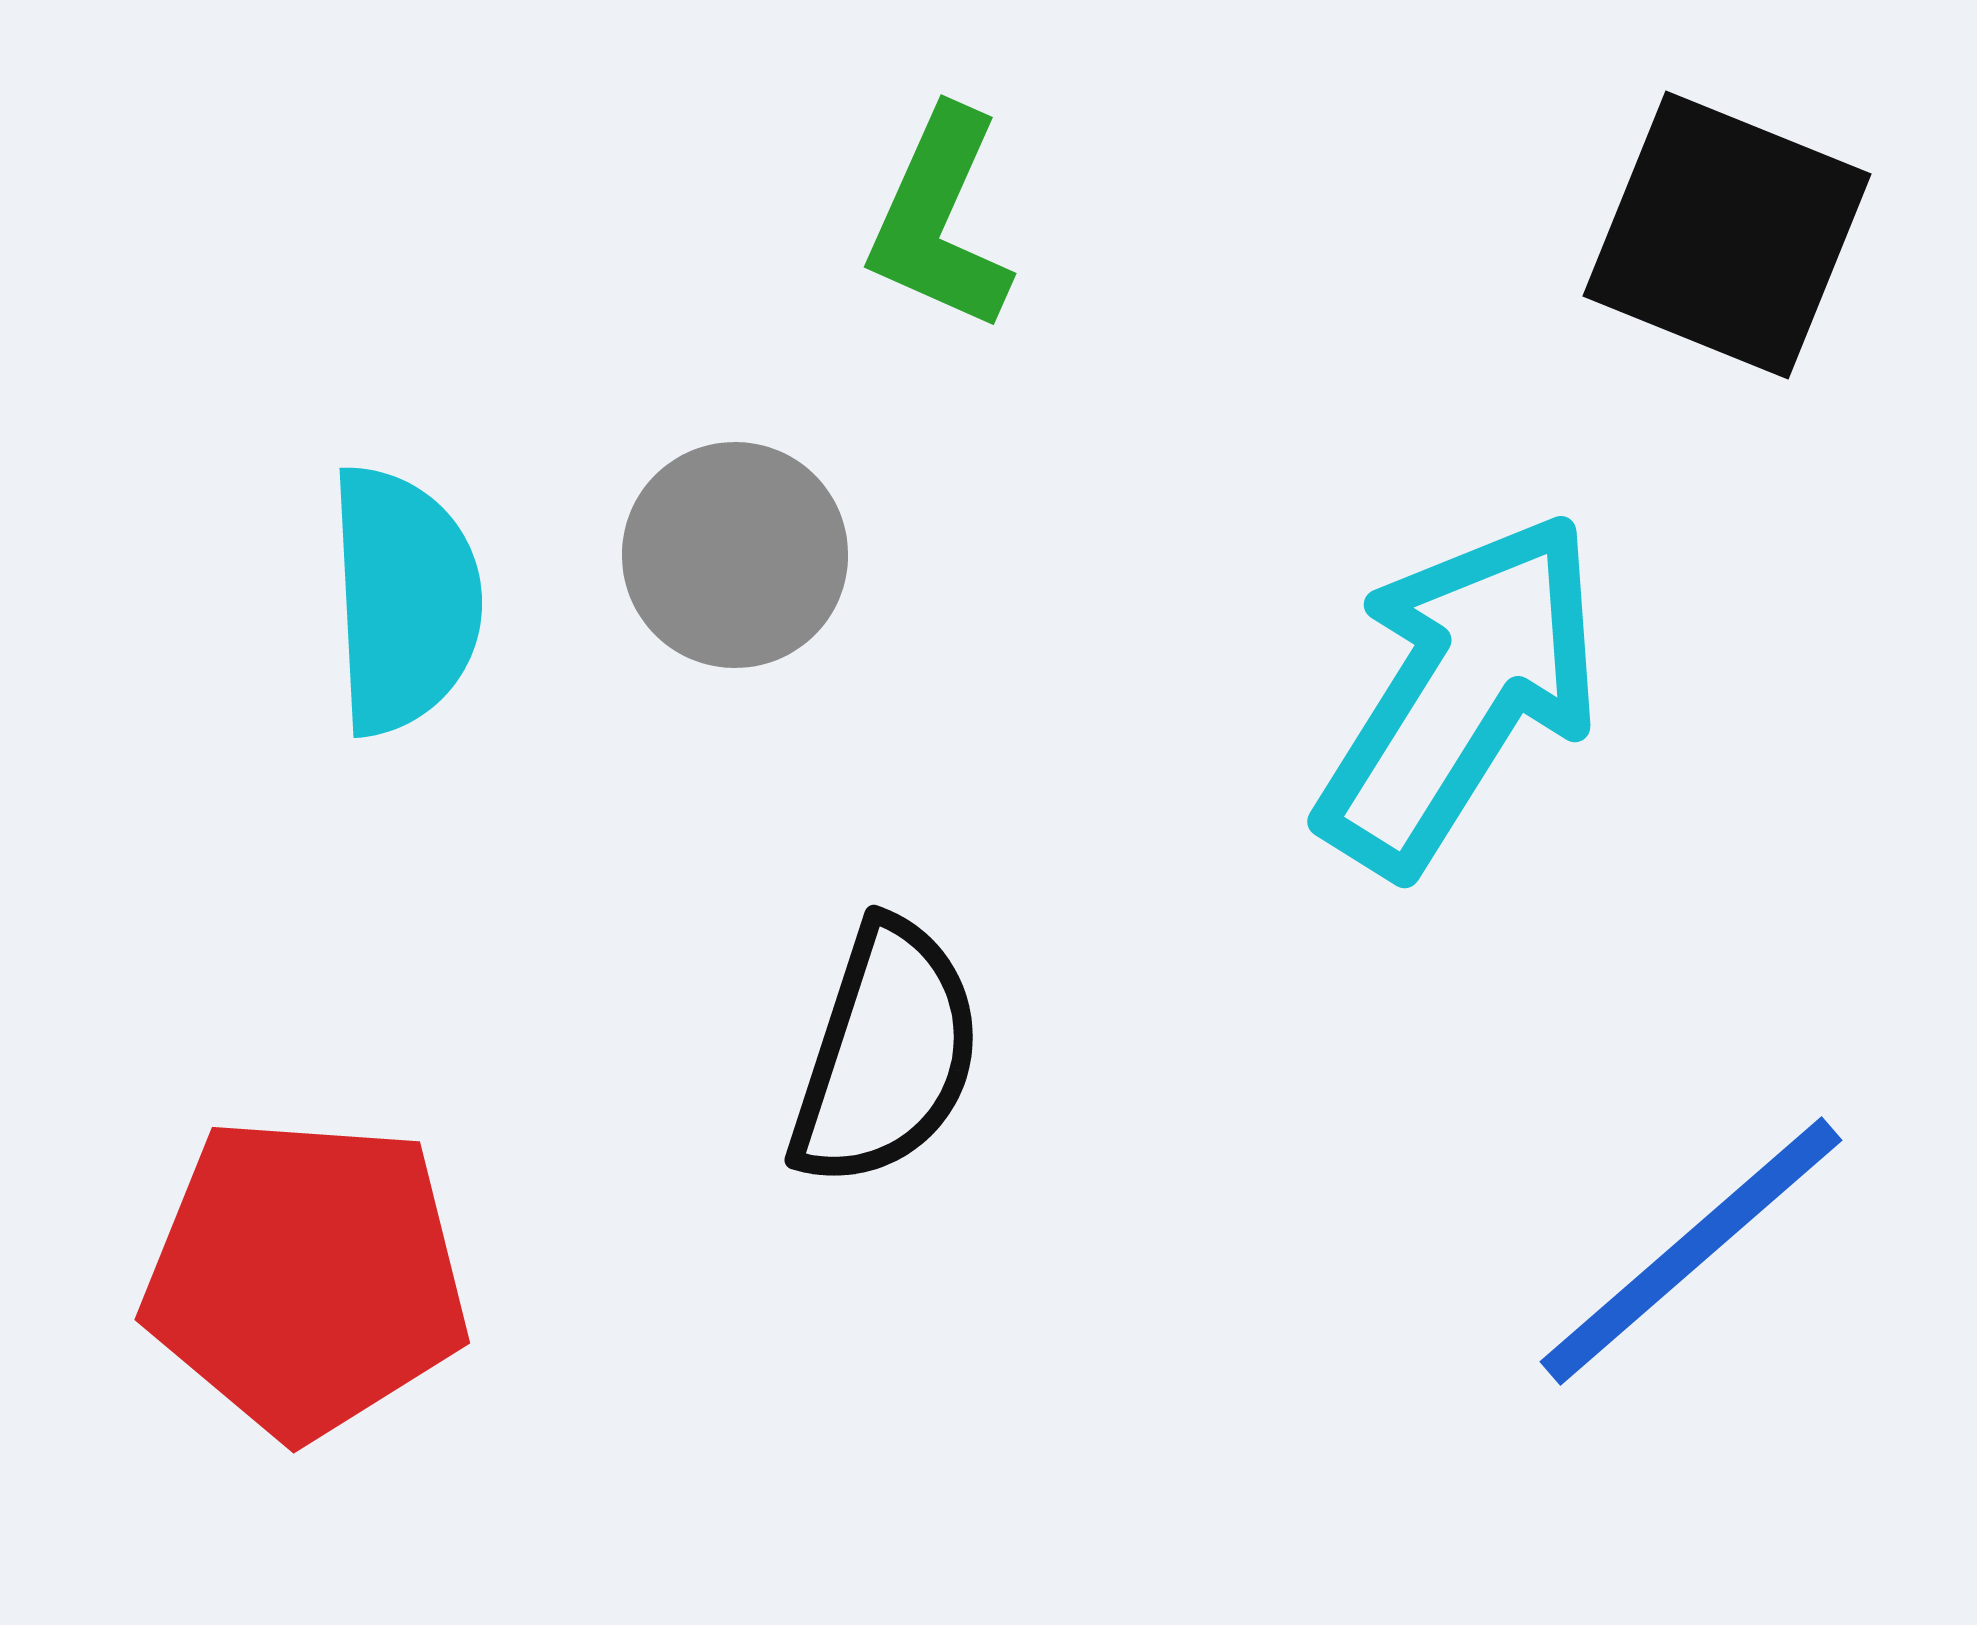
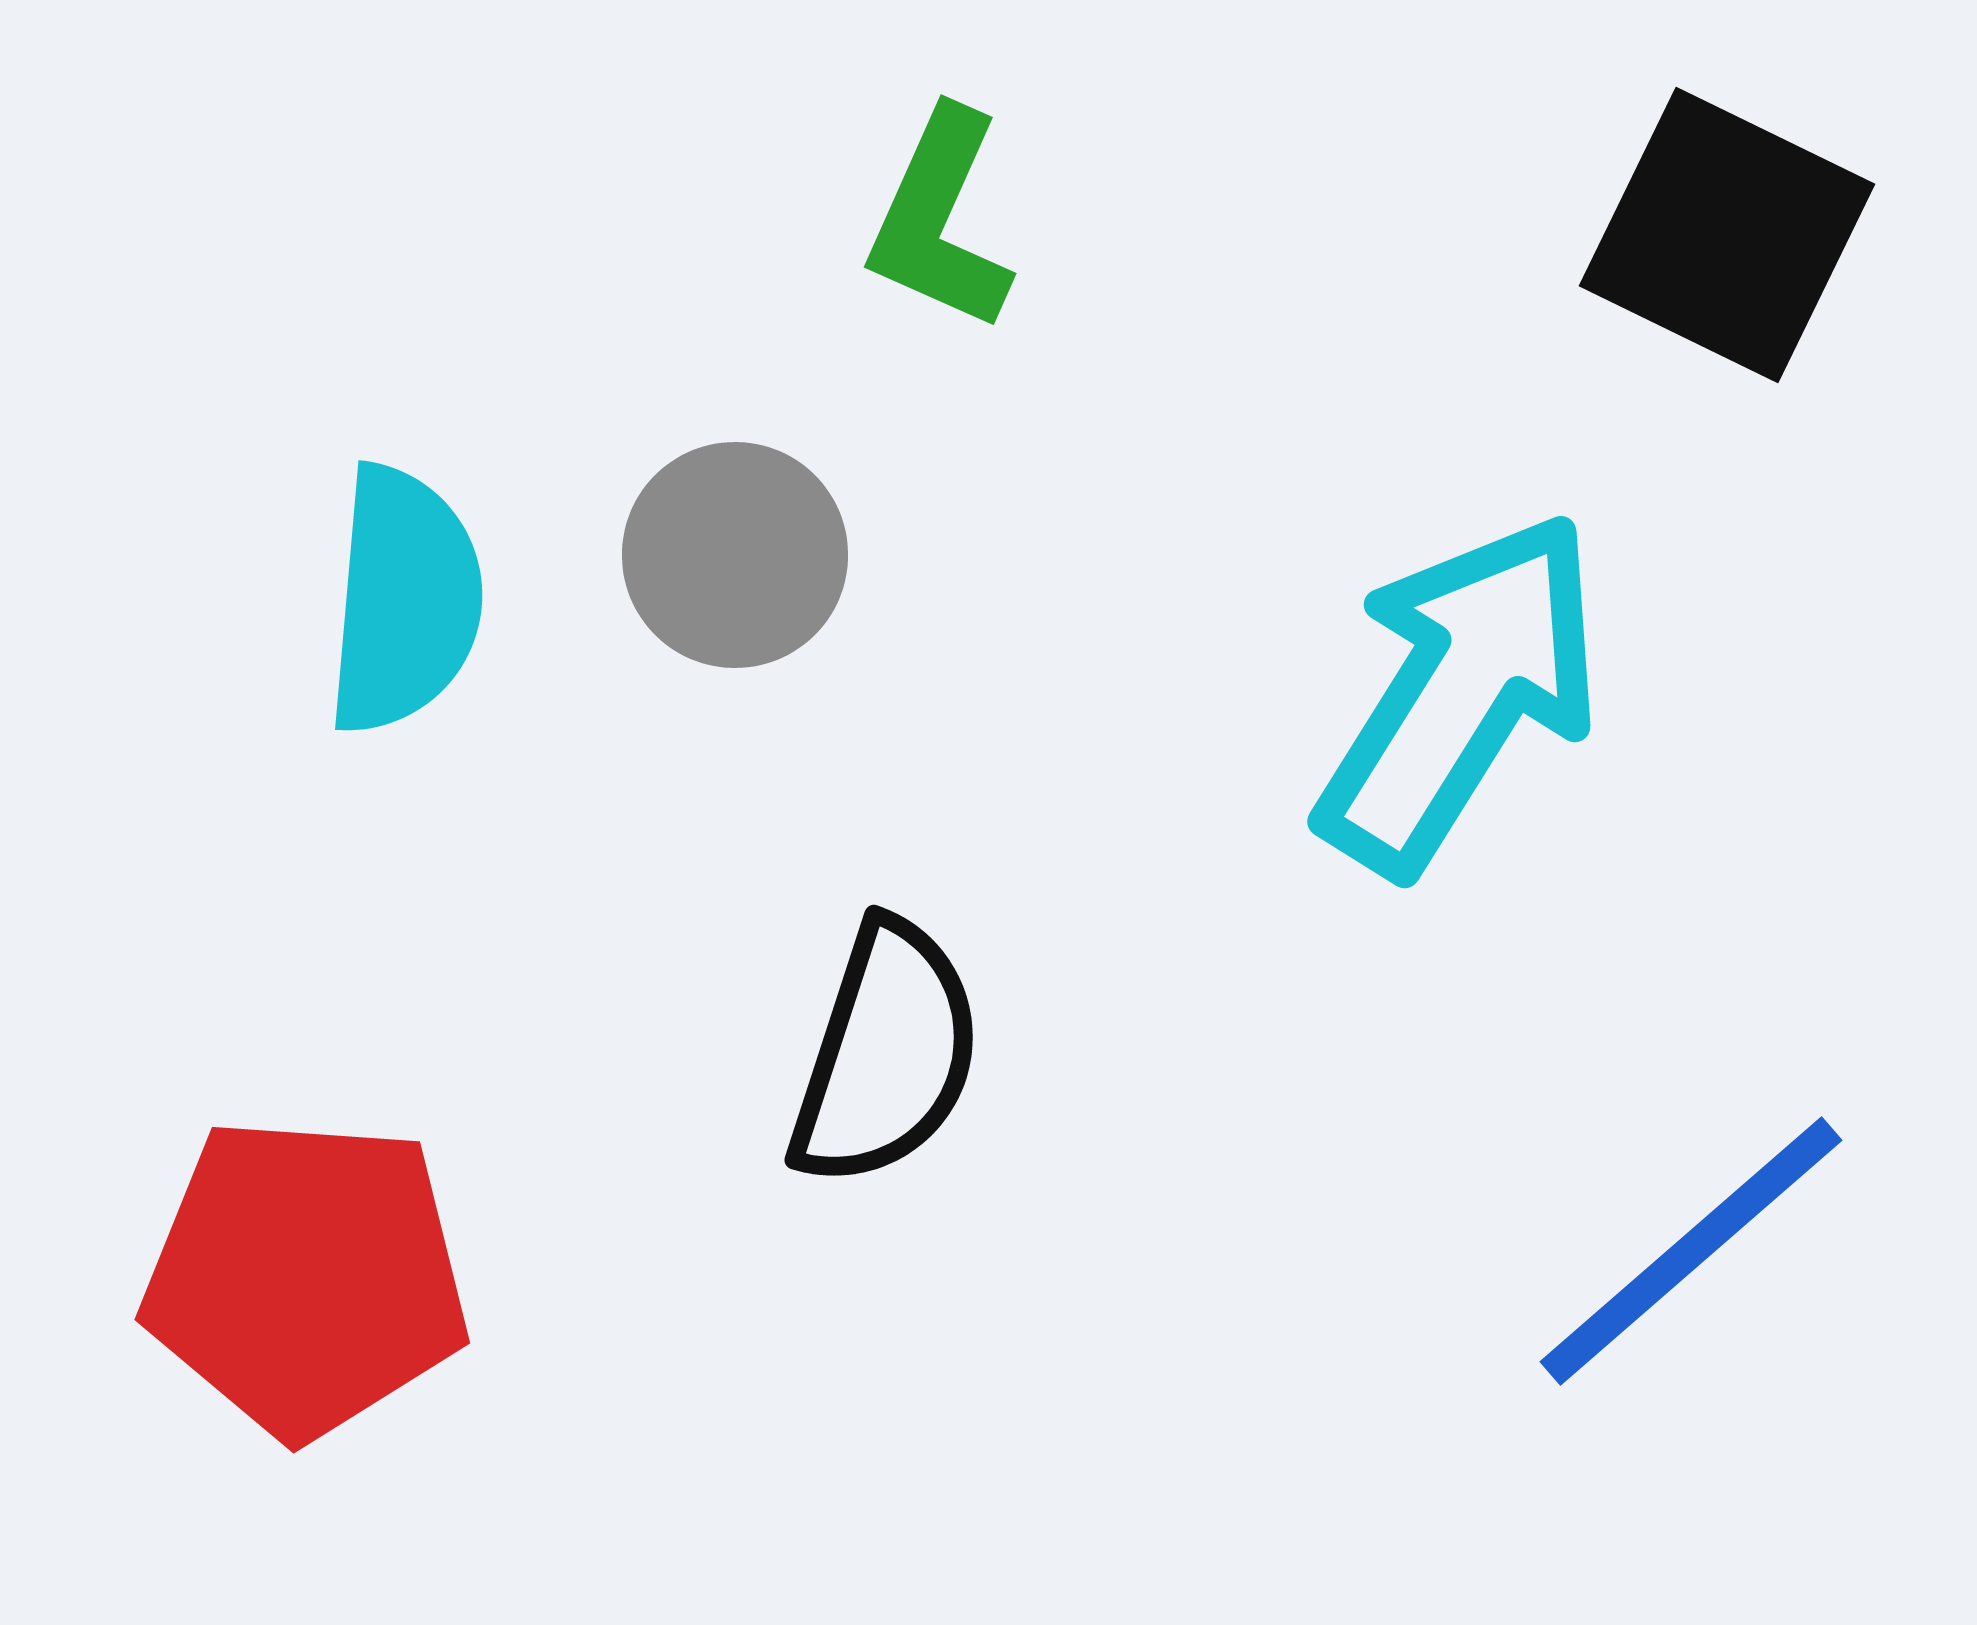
black square: rotated 4 degrees clockwise
cyan semicircle: rotated 8 degrees clockwise
